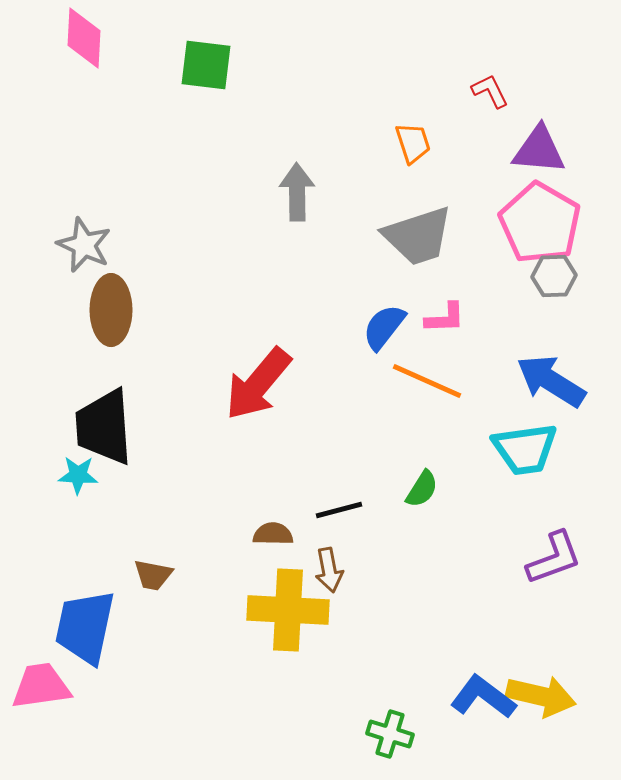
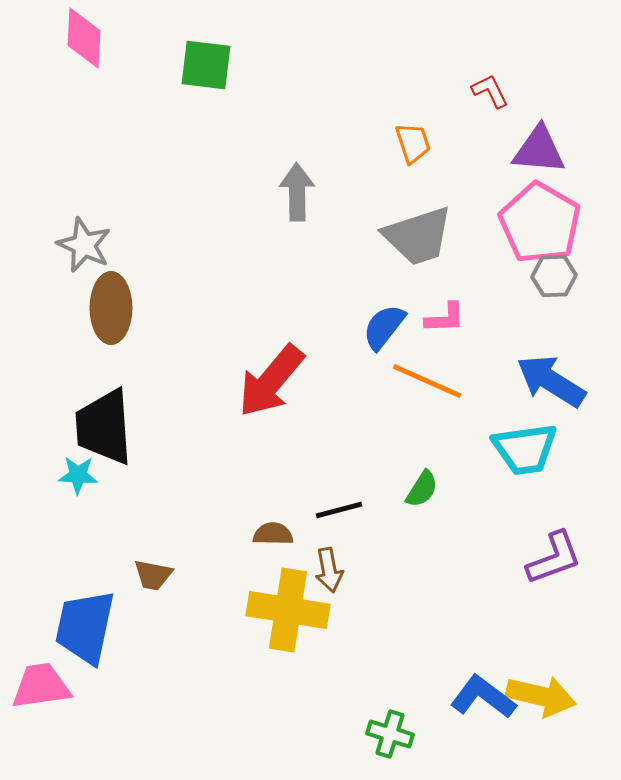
brown ellipse: moved 2 px up
red arrow: moved 13 px right, 3 px up
yellow cross: rotated 6 degrees clockwise
